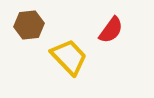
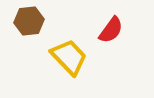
brown hexagon: moved 4 px up
